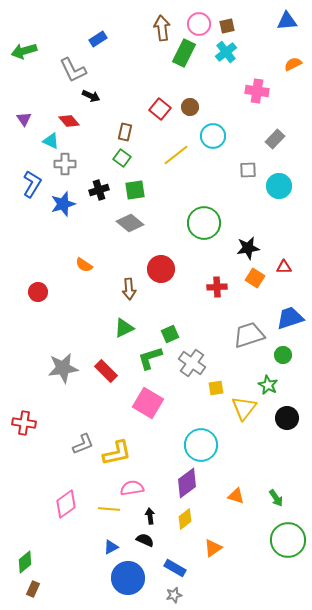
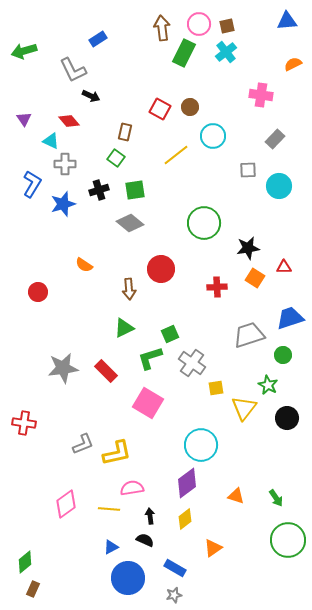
pink cross at (257, 91): moved 4 px right, 4 px down
red square at (160, 109): rotated 10 degrees counterclockwise
green square at (122, 158): moved 6 px left
